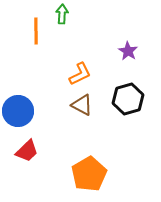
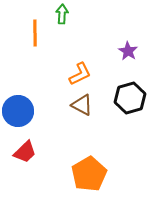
orange line: moved 1 px left, 2 px down
black hexagon: moved 2 px right, 1 px up
red trapezoid: moved 2 px left, 1 px down
